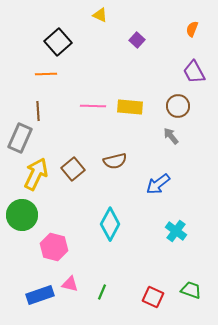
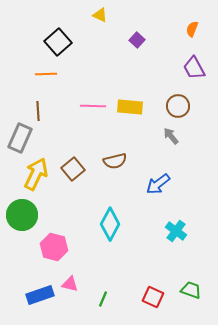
purple trapezoid: moved 4 px up
green line: moved 1 px right, 7 px down
